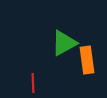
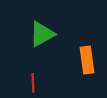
green triangle: moved 22 px left, 9 px up
